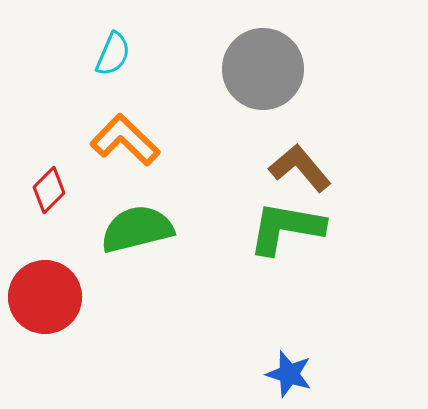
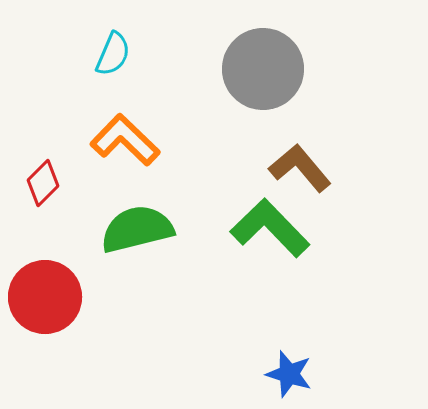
red diamond: moved 6 px left, 7 px up
green L-shape: moved 16 px left; rotated 36 degrees clockwise
